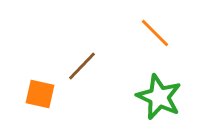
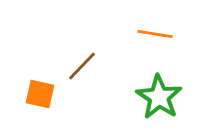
orange line: moved 1 px down; rotated 36 degrees counterclockwise
green star: rotated 9 degrees clockwise
